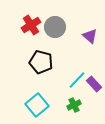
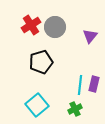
purple triangle: rotated 28 degrees clockwise
black pentagon: rotated 30 degrees counterclockwise
cyan line: moved 3 px right, 5 px down; rotated 36 degrees counterclockwise
purple rectangle: rotated 56 degrees clockwise
green cross: moved 1 px right, 4 px down
